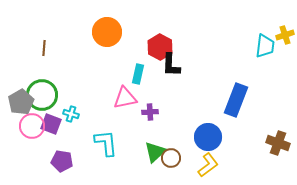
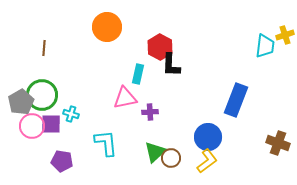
orange circle: moved 5 px up
purple square: rotated 20 degrees counterclockwise
yellow L-shape: moved 1 px left, 4 px up
